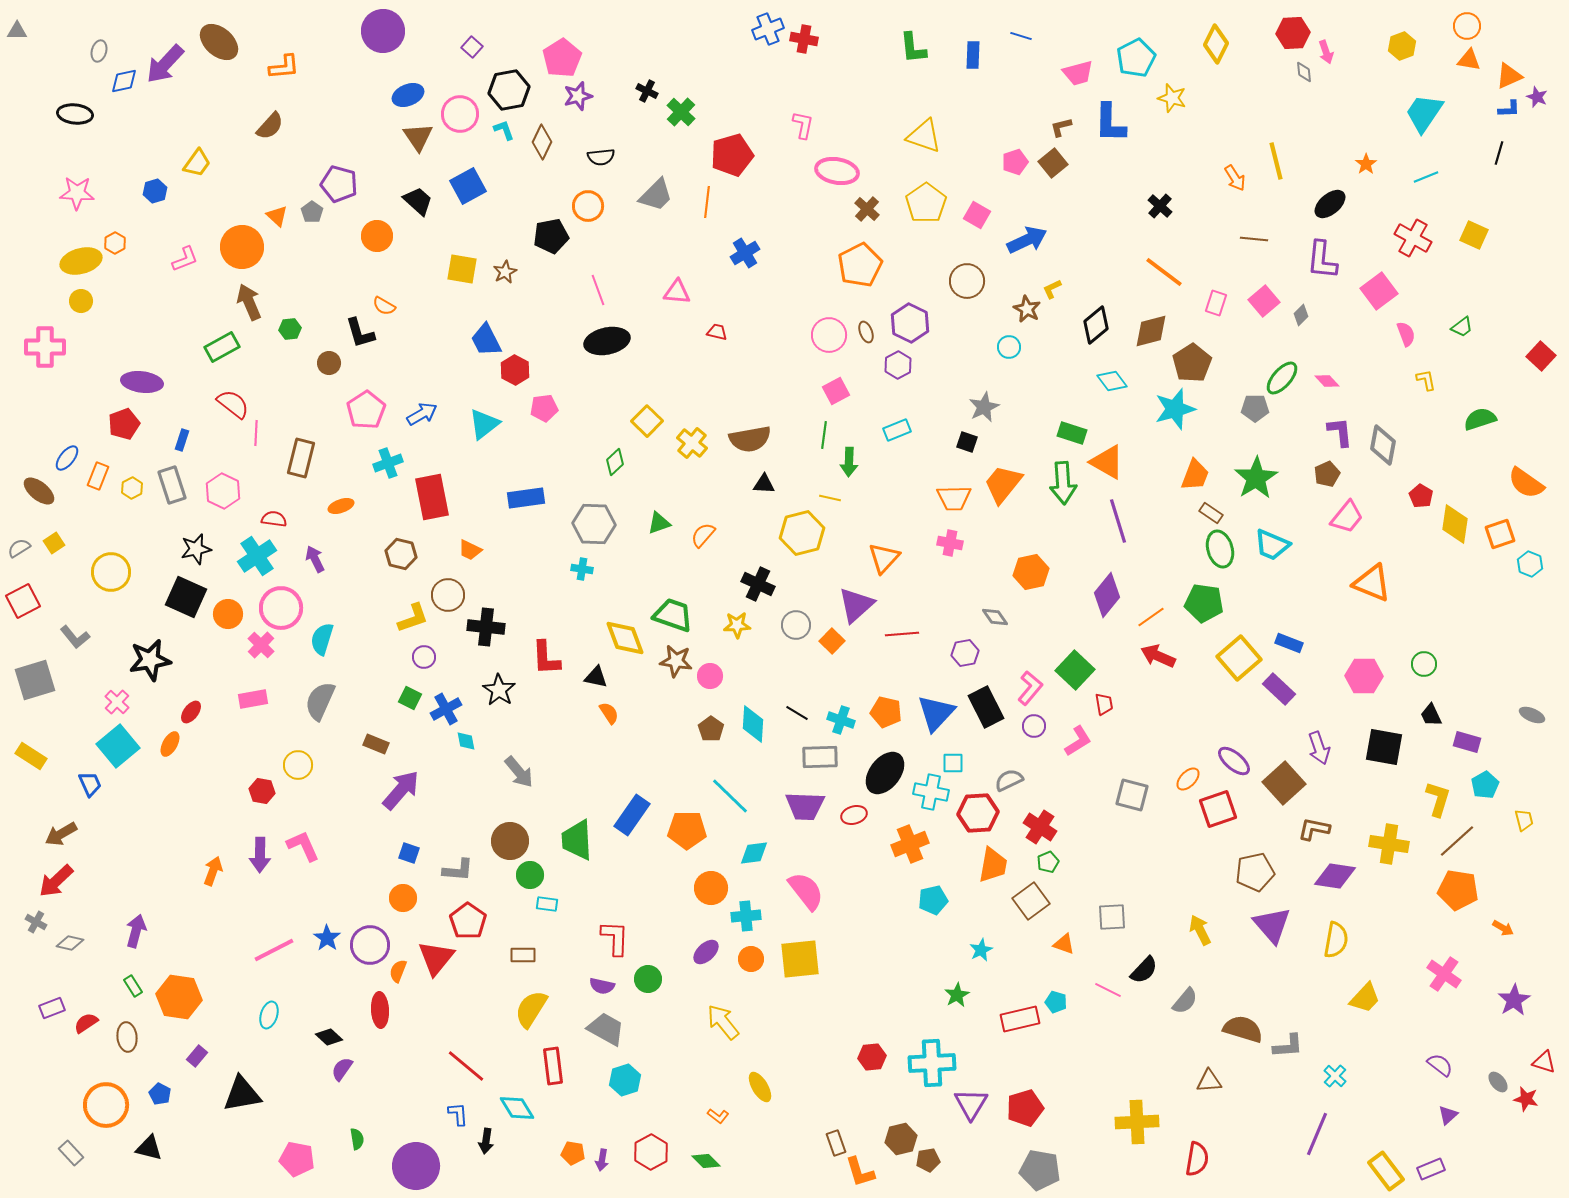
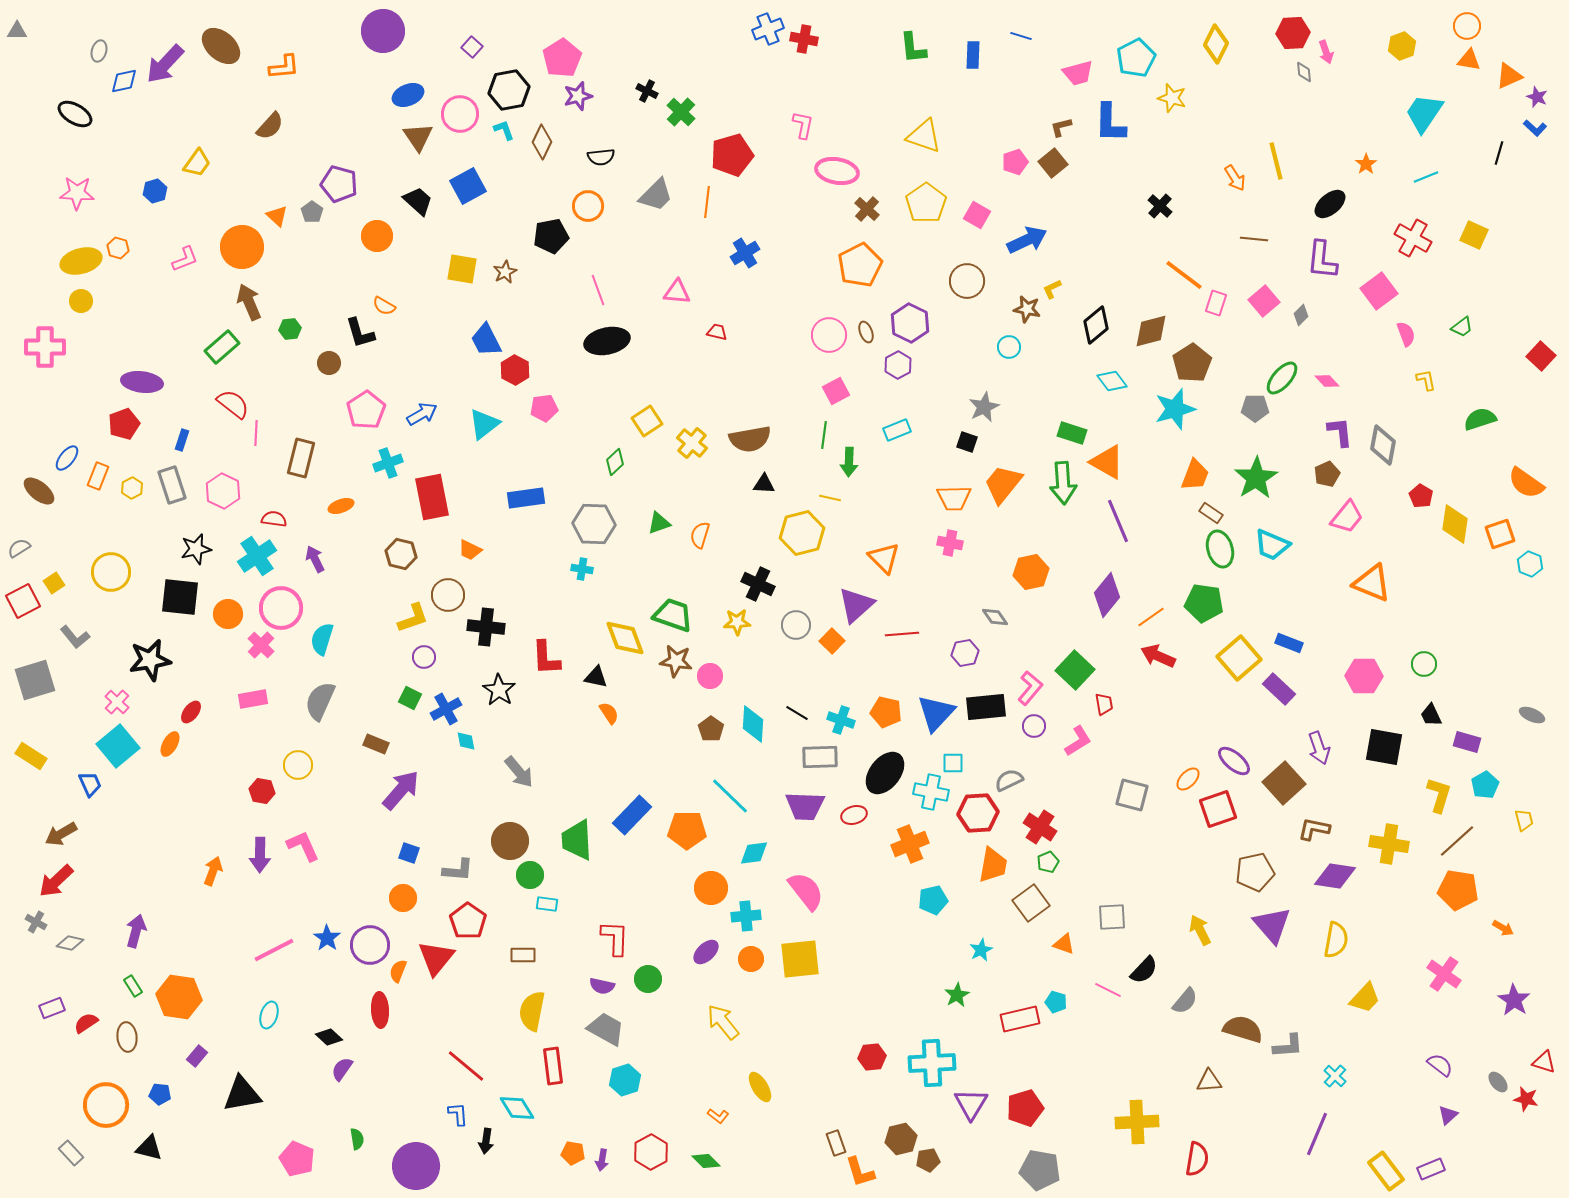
brown ellipse at (219, 42): moved 2 px right, 4 px down
blue L-shape at (1509, 109): moved 26 px right, 19 px down; rotated 45 degrees clockwise
black ellipse at (75, 114): rotated 24 degrees clockwise
orange hexagon at (115, 243): moved 3 px right, 5 px down; rotated 15 degrees counterclockwise
orange line at (1164, 272): moved 20 px right, 3 px down
brown star at (1027, 309): rotated 16 degrees counterclockwise
green rectangle at (222, 347): rotated 12 degrees counterclockwise
yellow square at (647, 421): rotated 12 degrees clockwise
purple line at (1118, 521): rotated 6 degrees counterclockwise
orange semicircle at (703, 535): moved 3 px left; rotated 24 degrees counterclockwise
yellow square at (54, 543): moved 40 px down
orange triangle at (884, 558): rotated 28 degrees counterclockwise
black square at (186, 597): moved 6 px left; rotated 18 degrees counterclockwise
yellow star at (737, 625): moved 3 px up
black rectangle at (986, 707): rotated 69 degrees counterclockwise
yellow L-shape at (1438, 799): moved 1 px right, 4 px up
blue rectangle at (632, 815): rotated 9 degrees clockwise
brown square at (1031, 901): moved 2 px down
purple star at (1514, 1000): rotated 8 degrees counterclockwise
yellow semicircle at (531, 1009): moved 1 px right, 2 px down; rotated 21 degrees counterclockwise
blue pentagon at (160, 1094): rotated 20 degrees counterclockwise
pink pentagon at (297, 1159): rotated 12 degrees clockwise
